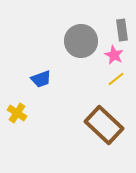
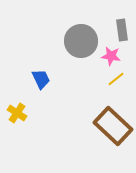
pink star: moved 3 px left, 1 px down; rotated 18 degrees counterclockwise
blue trapezoid: rotated 95 degrees counterclockwise
brown rectangle: moved 9 px right, 1 px down
